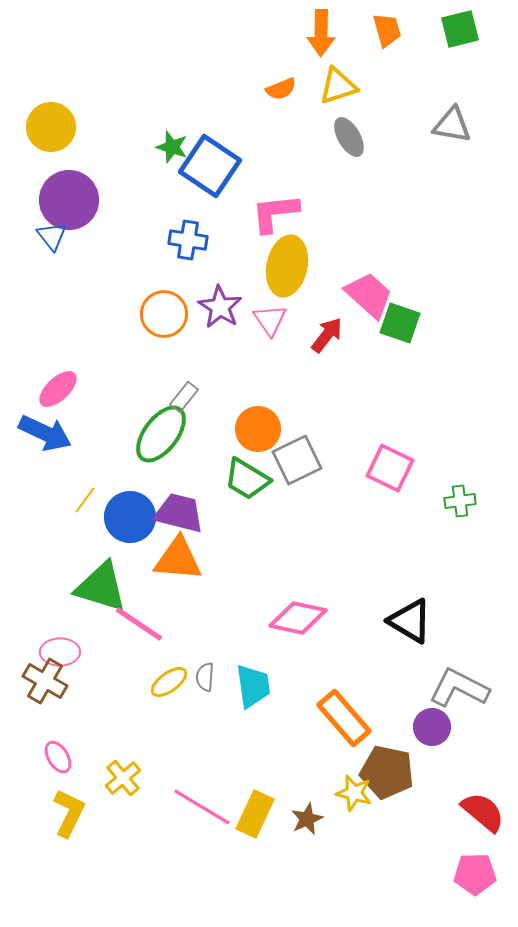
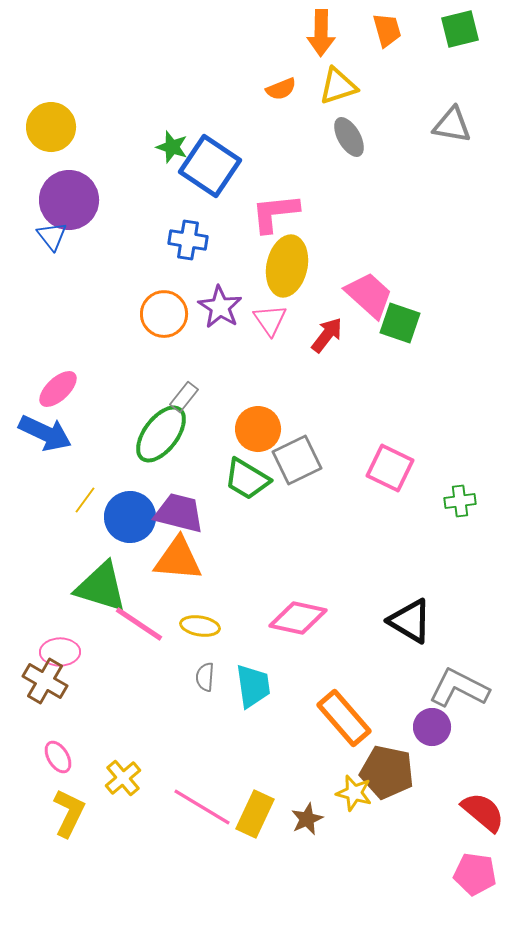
yellow ellipse at (169, 682): moved 31 px right, 56 px up; rotated 45 degrees clockwise
pink pentagon at (475, 874): rotated 9 degrees clockwise
